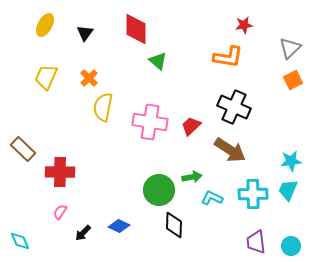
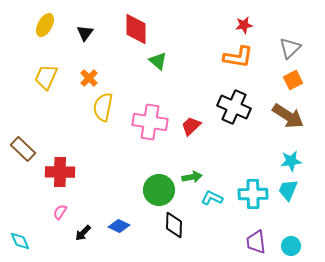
orange L-shape: moved 10 px right
brown arrow: moved 58 px right, 34 px up
